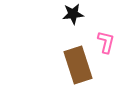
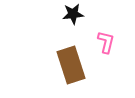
brown rectangle: moved 7 px left
